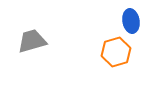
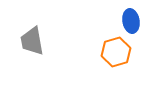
gray trapezoid: rotated 84 degrees counterclockwise
